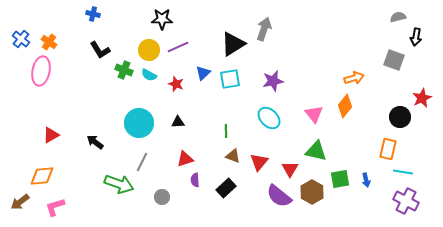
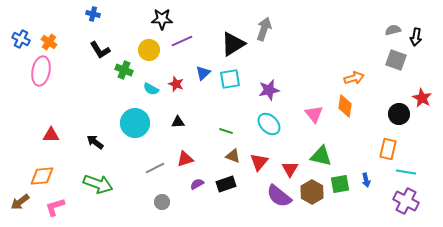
gray semicircle at (398, 17): moved 5 px left, 13 px down
blue cross at (21, 39): rotated 12 degrees counterclockwise
purple line at (178, 47): moved 4 px right, 6 px up
gray square at (394, 60): moved 2 px right
cyan semicircle at (149, 75): moved 2 px right, 14 px down
purple star at (273, 81): moved 4 px left, 9 px down
red star at (422, 98): rotated 18 degrees counterclockwise
orange diamond at (345, 106): rotated 30 degrees counterclockwise
black circle at (400, 117): moved 1 px left, 3 px up
cyan ellipse at (269, 118): moved 6 px down
cyan circle at (139, 123): moved 4 px left
green line at (226, 131): rotated 72 degrees counterclockwise
red triangle at (51, 135): rotated 30 degrees clockwise
green triangle at (316, 151): moved 5 px right, 5 px down
gray line at (142, 162): moved 13 px right, 6 px down; rotated 36 degrees clockwise
cyan line at (403, 172): moved 3 px right
green square at (340, 179): moved 5 px down
purple semicircle at (195, 180): moved 2 px right, 4 px down; rotated 64 degrees clockwise
green arrow at (119, 184): moved 21 px left
black rectangle at (226, 188): moved 4 px up; rotated 24 degrees clockwise
gray circle at (162, 197): moved 5 px down
